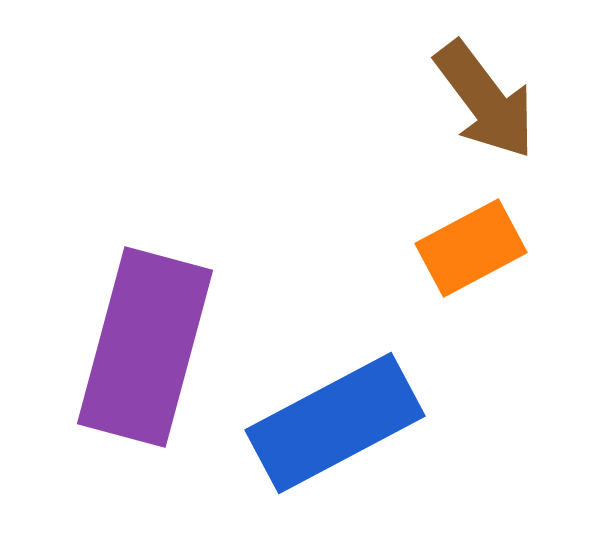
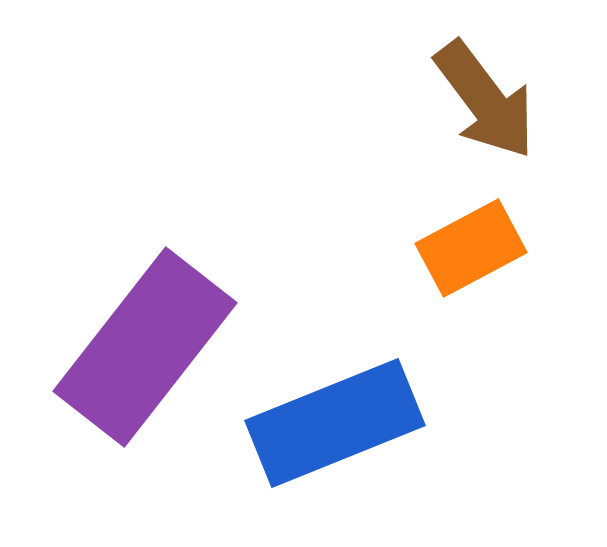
purple rectangle: rotated 23 degrees clockwise
blue rectangle: rotated 6 degrees clockwise
